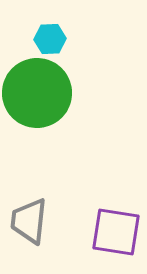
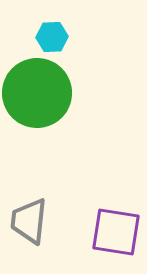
cyan hexagon: moved 2 px right, 2 px up
